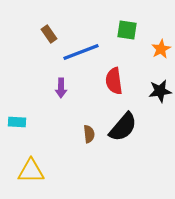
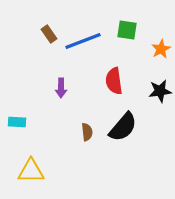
blue line: moved 2 px right, 11 px up
brown semicircle: moved 2 px left, 2 px up
